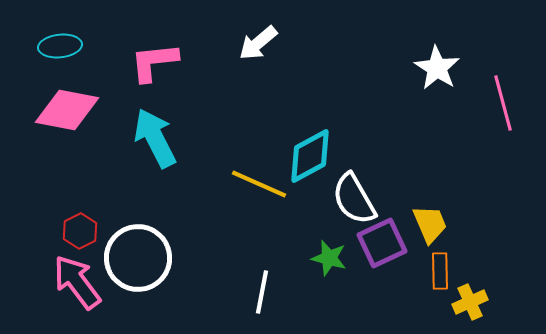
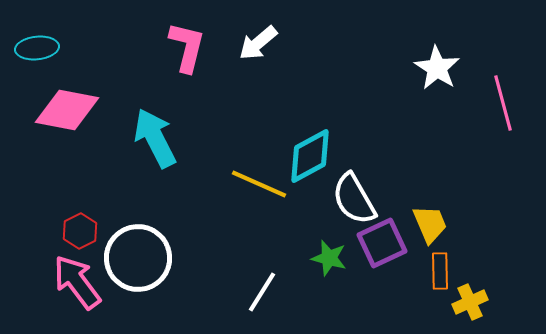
cyan ellipse: moved 23 px left, 2 px down
pink L-shape: moved 33 px right, 15 px up; rotated 110 degrees clockwise
white line: rotated 21 degrees clockwise
